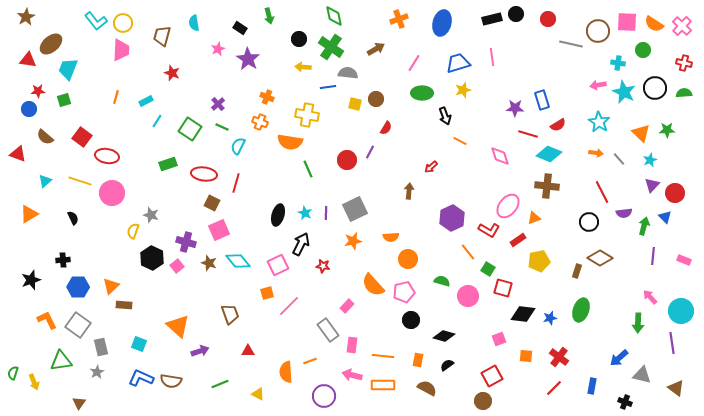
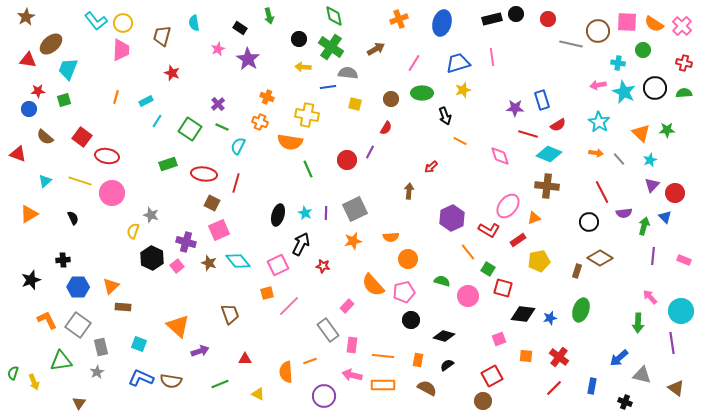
brown circle at (376, 99): moved 15 px right
brown rectangle at (124, 305): moved 1 px left, 2 px down
red triangle at (248, 351): moved 3 px left, 8 px down
